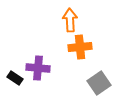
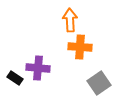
orange cross: rotated 10 degrees clockwise
